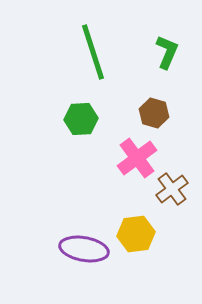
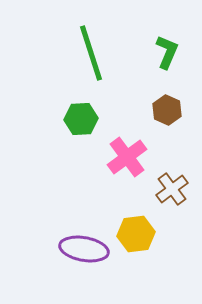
green line: moved 2 px left, 1 px down
brown hexagon: moved 13 px right, 3 px up; rotated 8 degrees clockwise
pink cross: moved 10 px left, 1 px up
